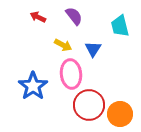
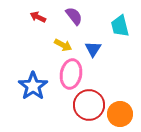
pink ellipse: rotated 16 degrees clockwise
